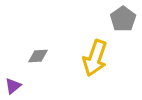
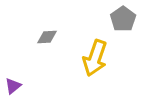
gray diamond: moved 9 px right, 19 px up
